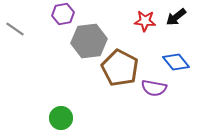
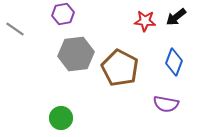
gray hexagon: moved 13 px left, 13 px down
blue diamond: moved 2 px left; rotated 60 degrees clockwise
purple semicircle: moved 12 px right, 16 px down
